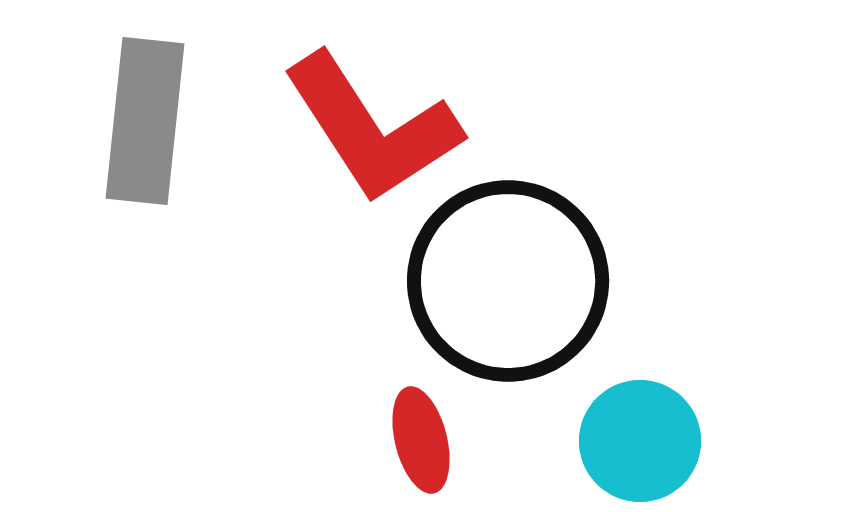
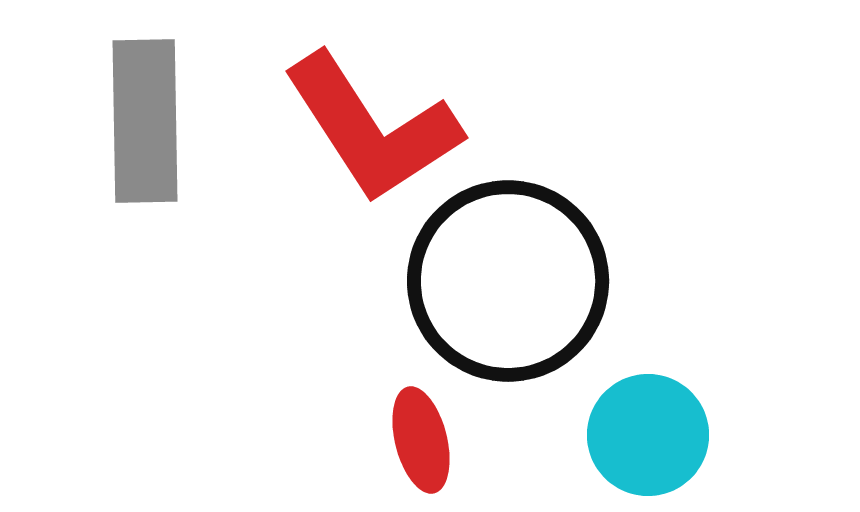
gray rectangle: rotated 7 degrees counterclockwise
cyan circle: moved 8 px right, 6 px up
